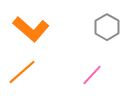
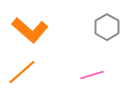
orange L-shape: moved 1 px left, 1 px down
pink line: rotated 30 degrees clockwise
